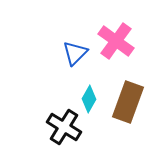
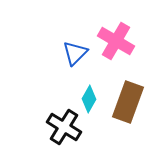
pink cross: rotated 6 degrees counterclockwise
